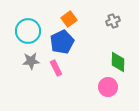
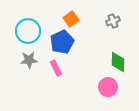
orange square: moved 2 px right
gray star: moved 2 px left, 1 px up
